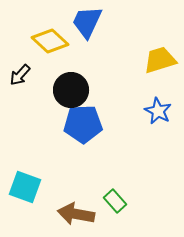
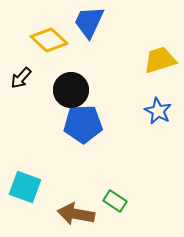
blue trapezoid: moved 2 px right
yellow diamond: moved 1 px left, 1 px up
black arrow: moved 1 px right, 3 px down
green rectangle: rotated 15 degrees counterclockwise
